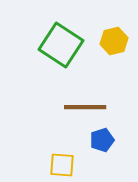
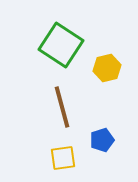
yellow hexagon: moved 7 px left, 27 px down
brown line: moved 23 px left; rotated 75 degrees clockwise
yellow square: moved 1 px right, 7 px up; rotated 12 degrees counterclockwise
